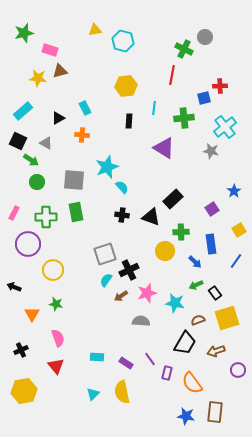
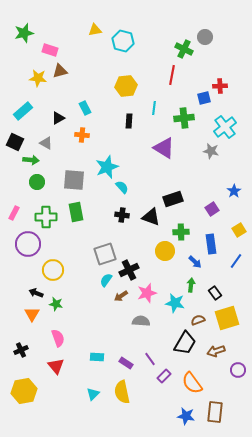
black square at (18, 141): moved 3 px left, 1 px down
green arrow at (31, 160): rotated 28 degrees counterclockwise
black rectangle at (173, 199): rotated 24 degrees clockwise
green arrow at (196, 285): moved 5 px left; rotated 120 degrees clockwise
black arrow at (14, 287): moved 22 px right, 6 px down
purple rectangle at (167, 373): moved 3 px left, 3 px down; rotated 32 degrees clockwise
